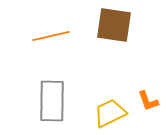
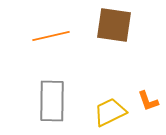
yellow trapezoid: moved 1 px up
